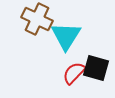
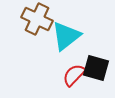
cyan triangle: rotated 20 degrees clockwise
red semicircle: moved 2 px down
